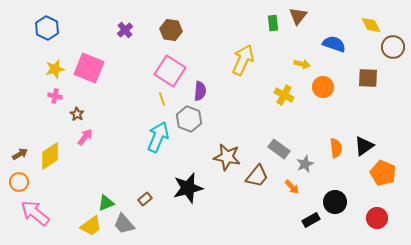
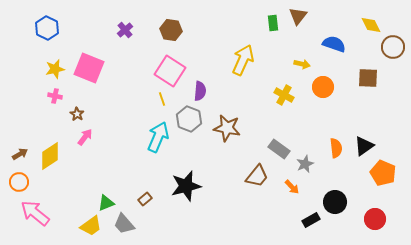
brown star at (227, 157): moved 29 px up
black star at (188, 188): moved 2 px left, 2 px up
red circle at (377, 218): moved 2 px left, 1 px down
